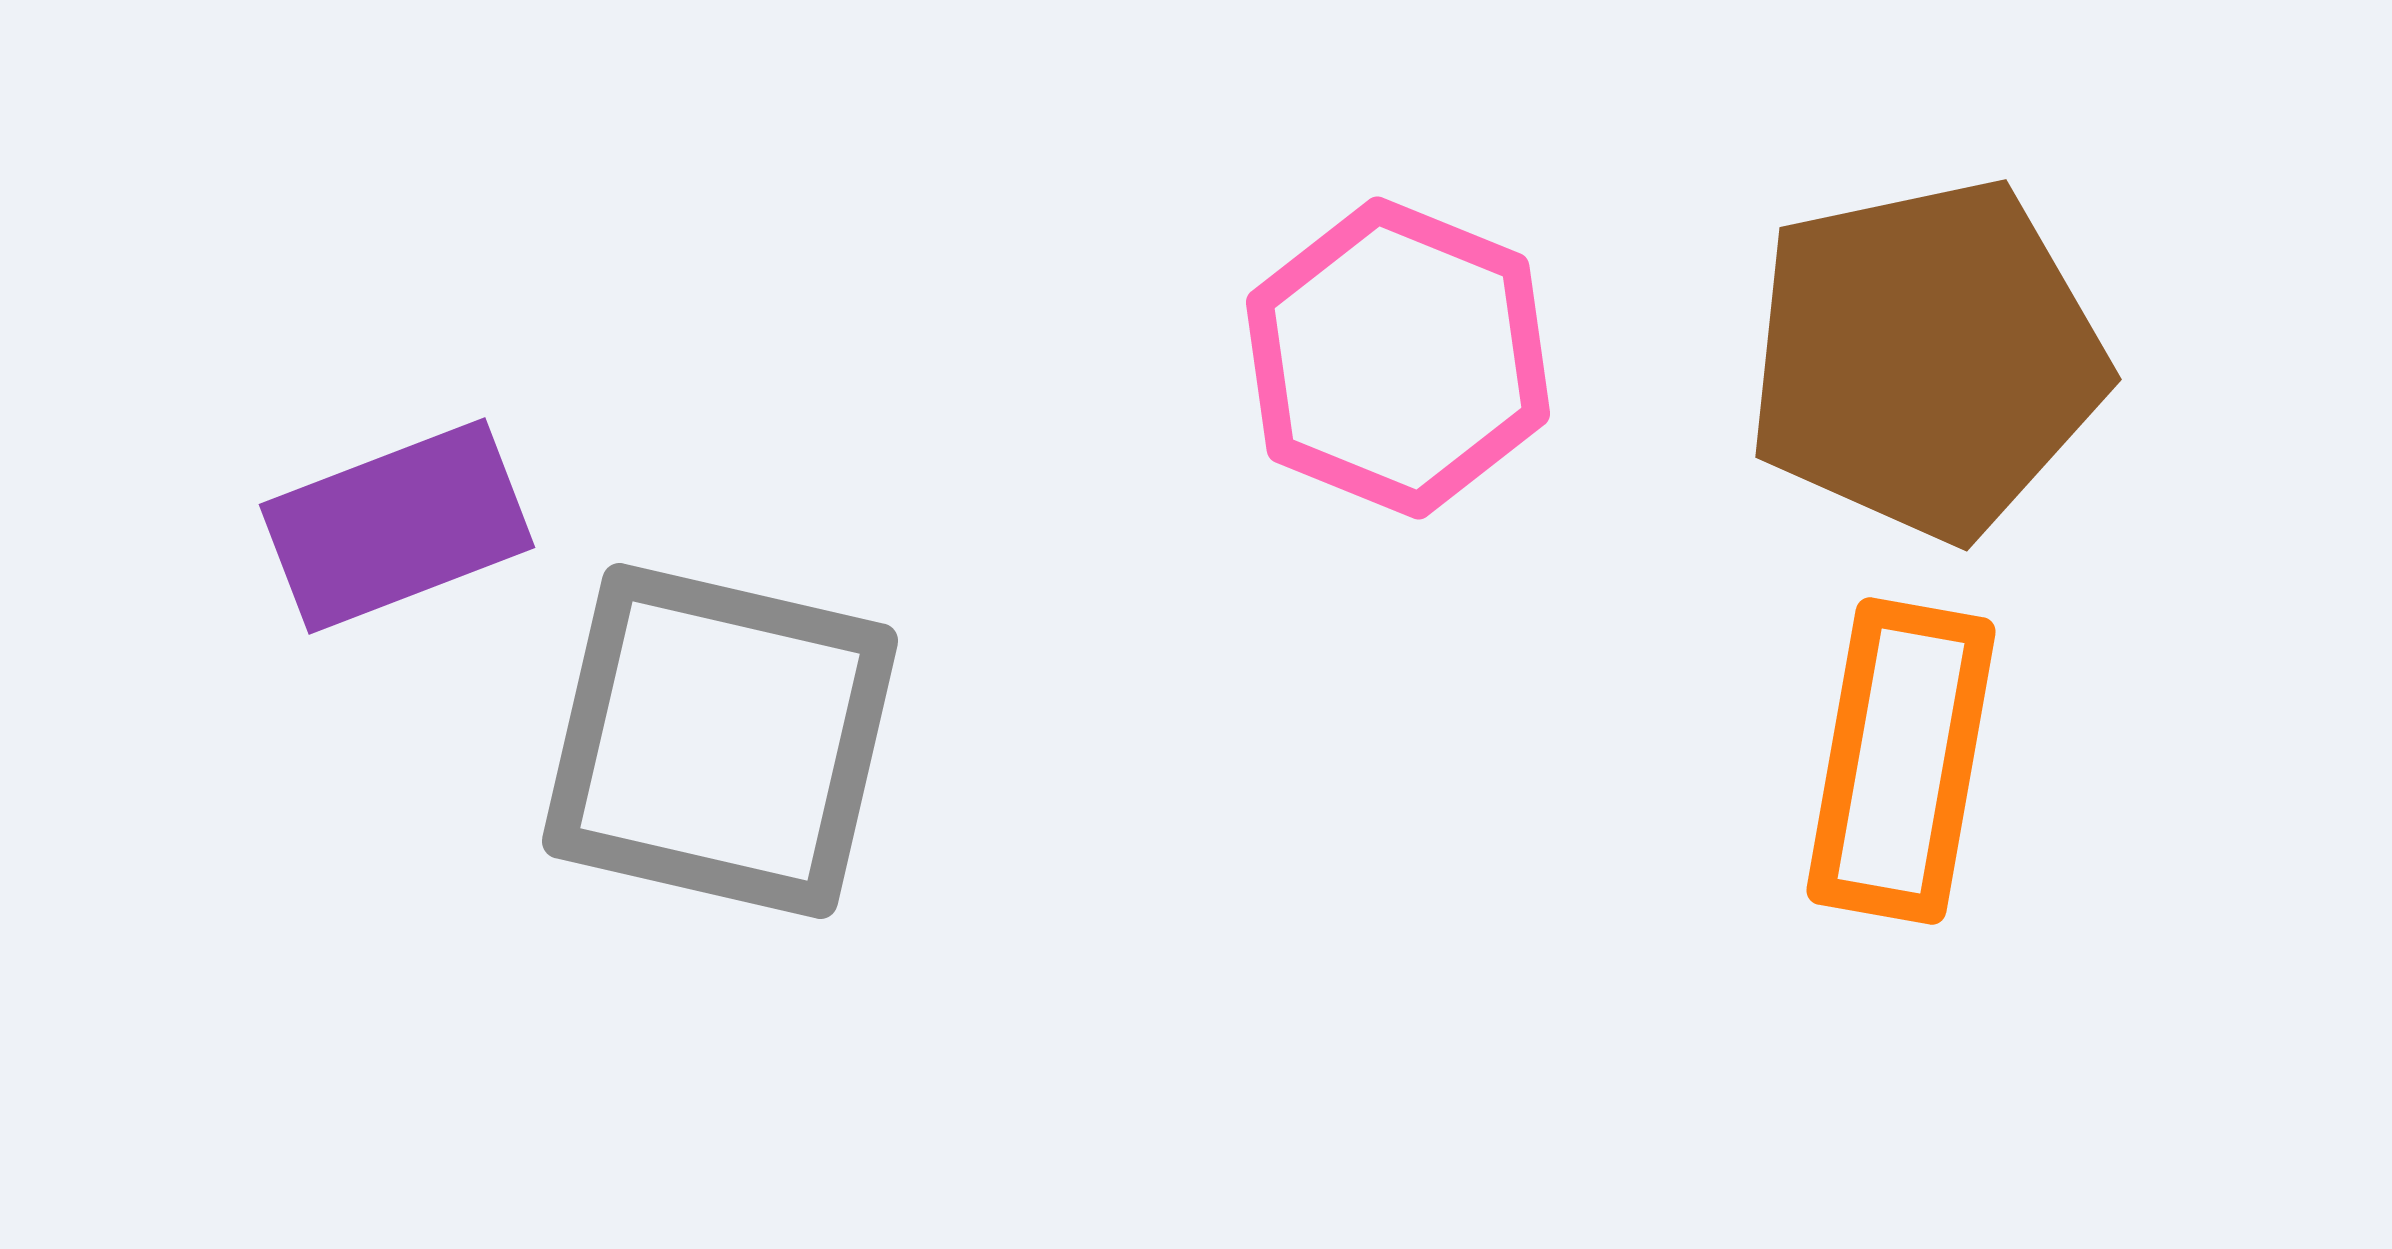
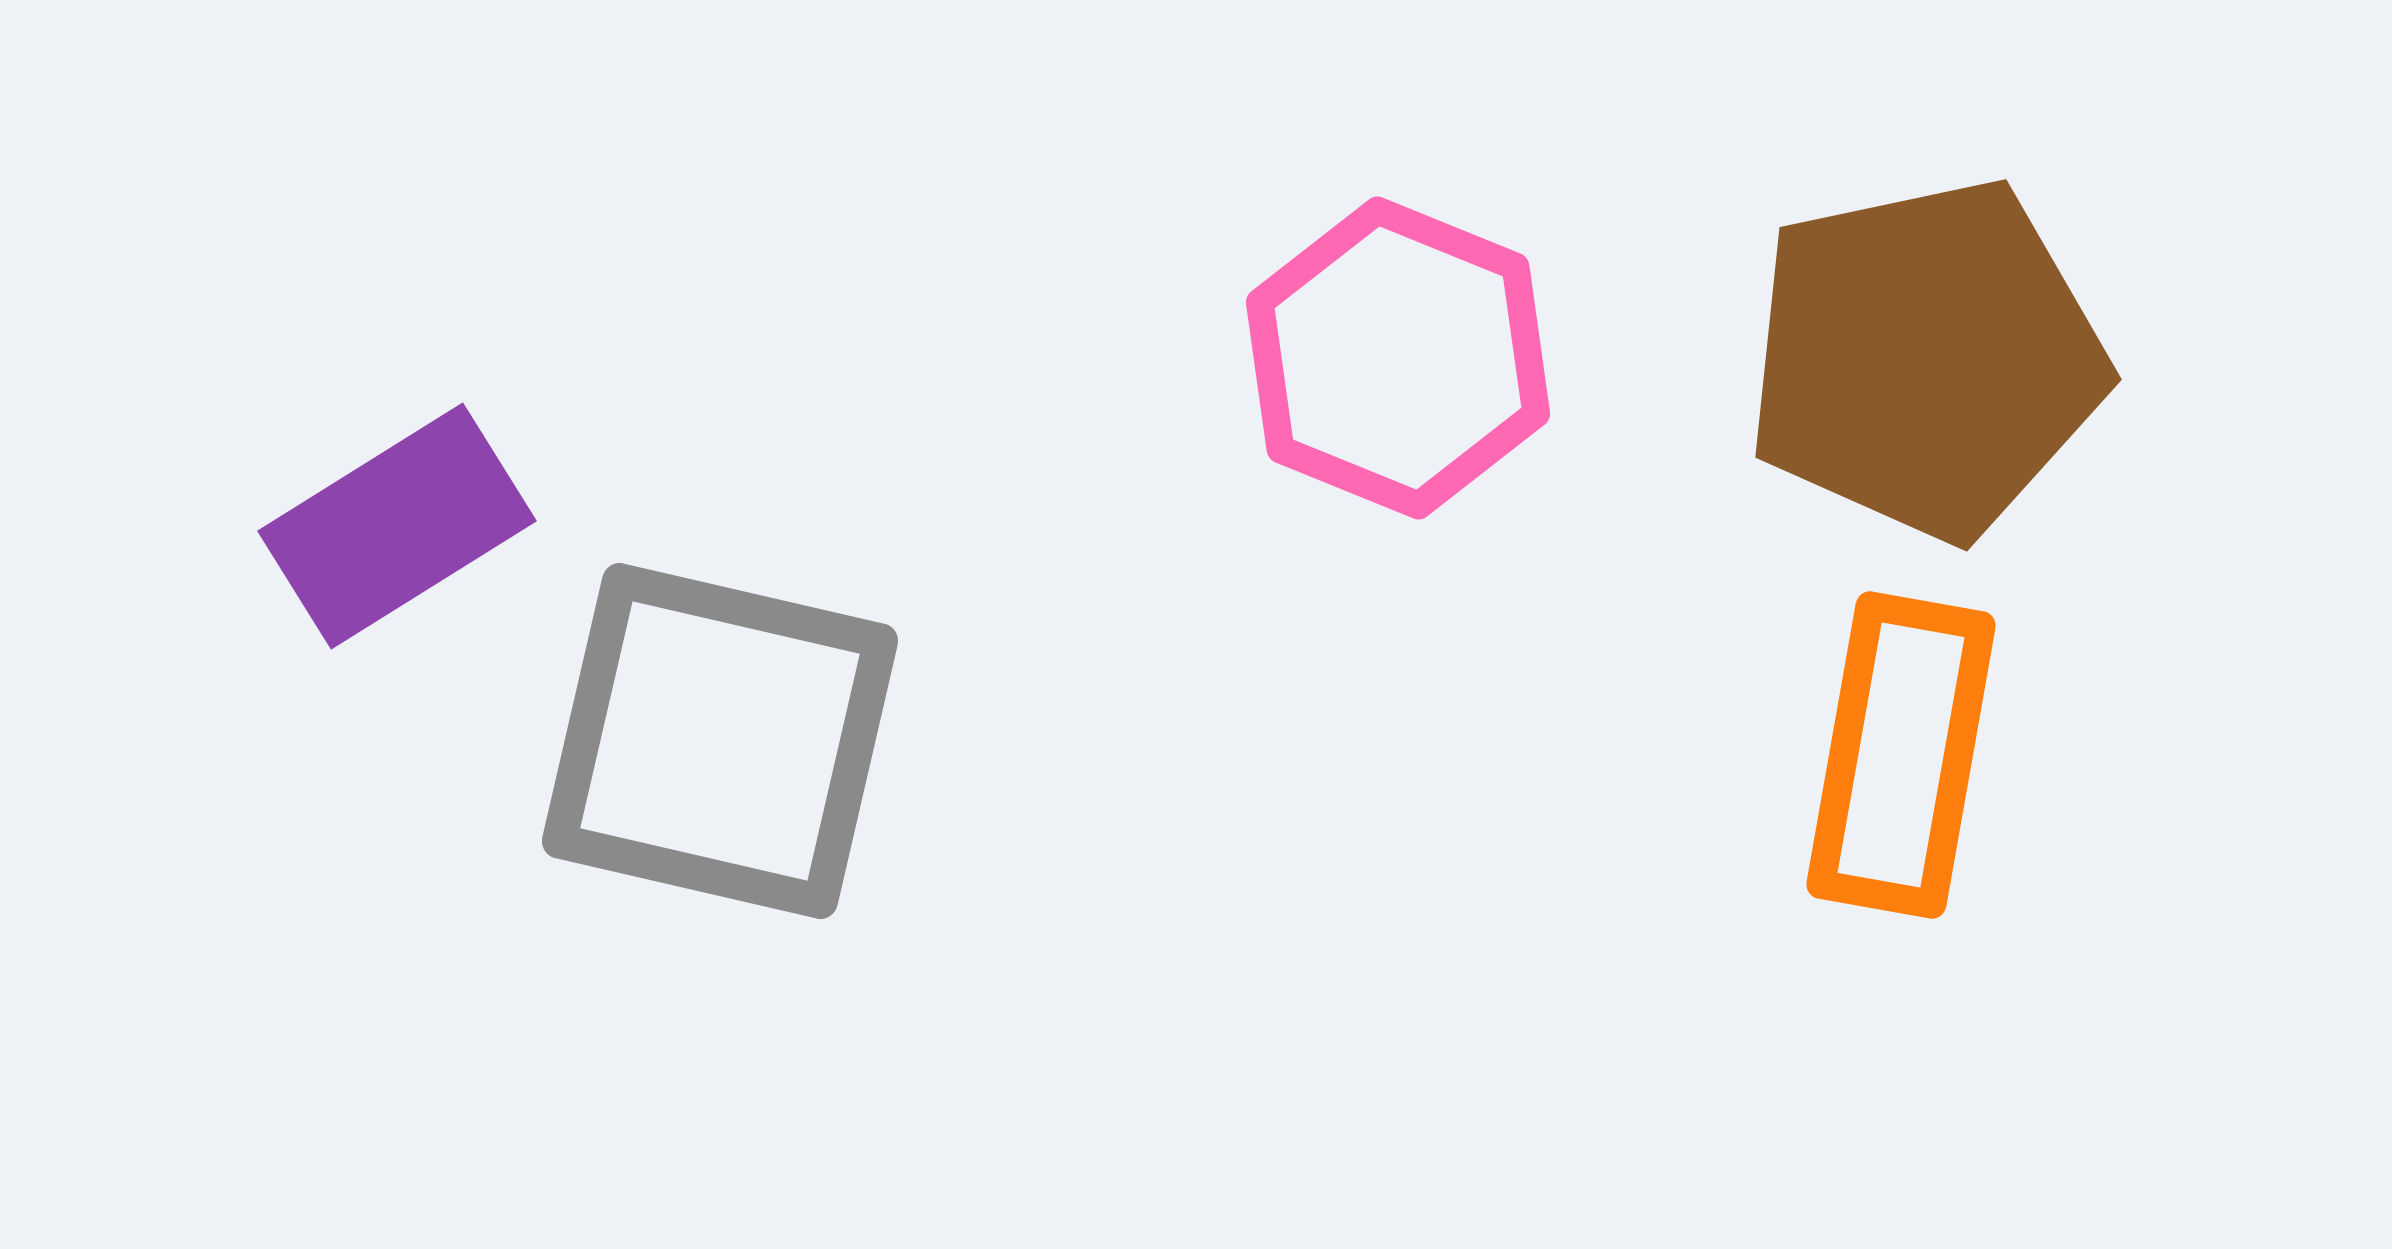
purple rectangle: rotated 11 degrees counterclockwise
orange rectangle: moved 6 px up
